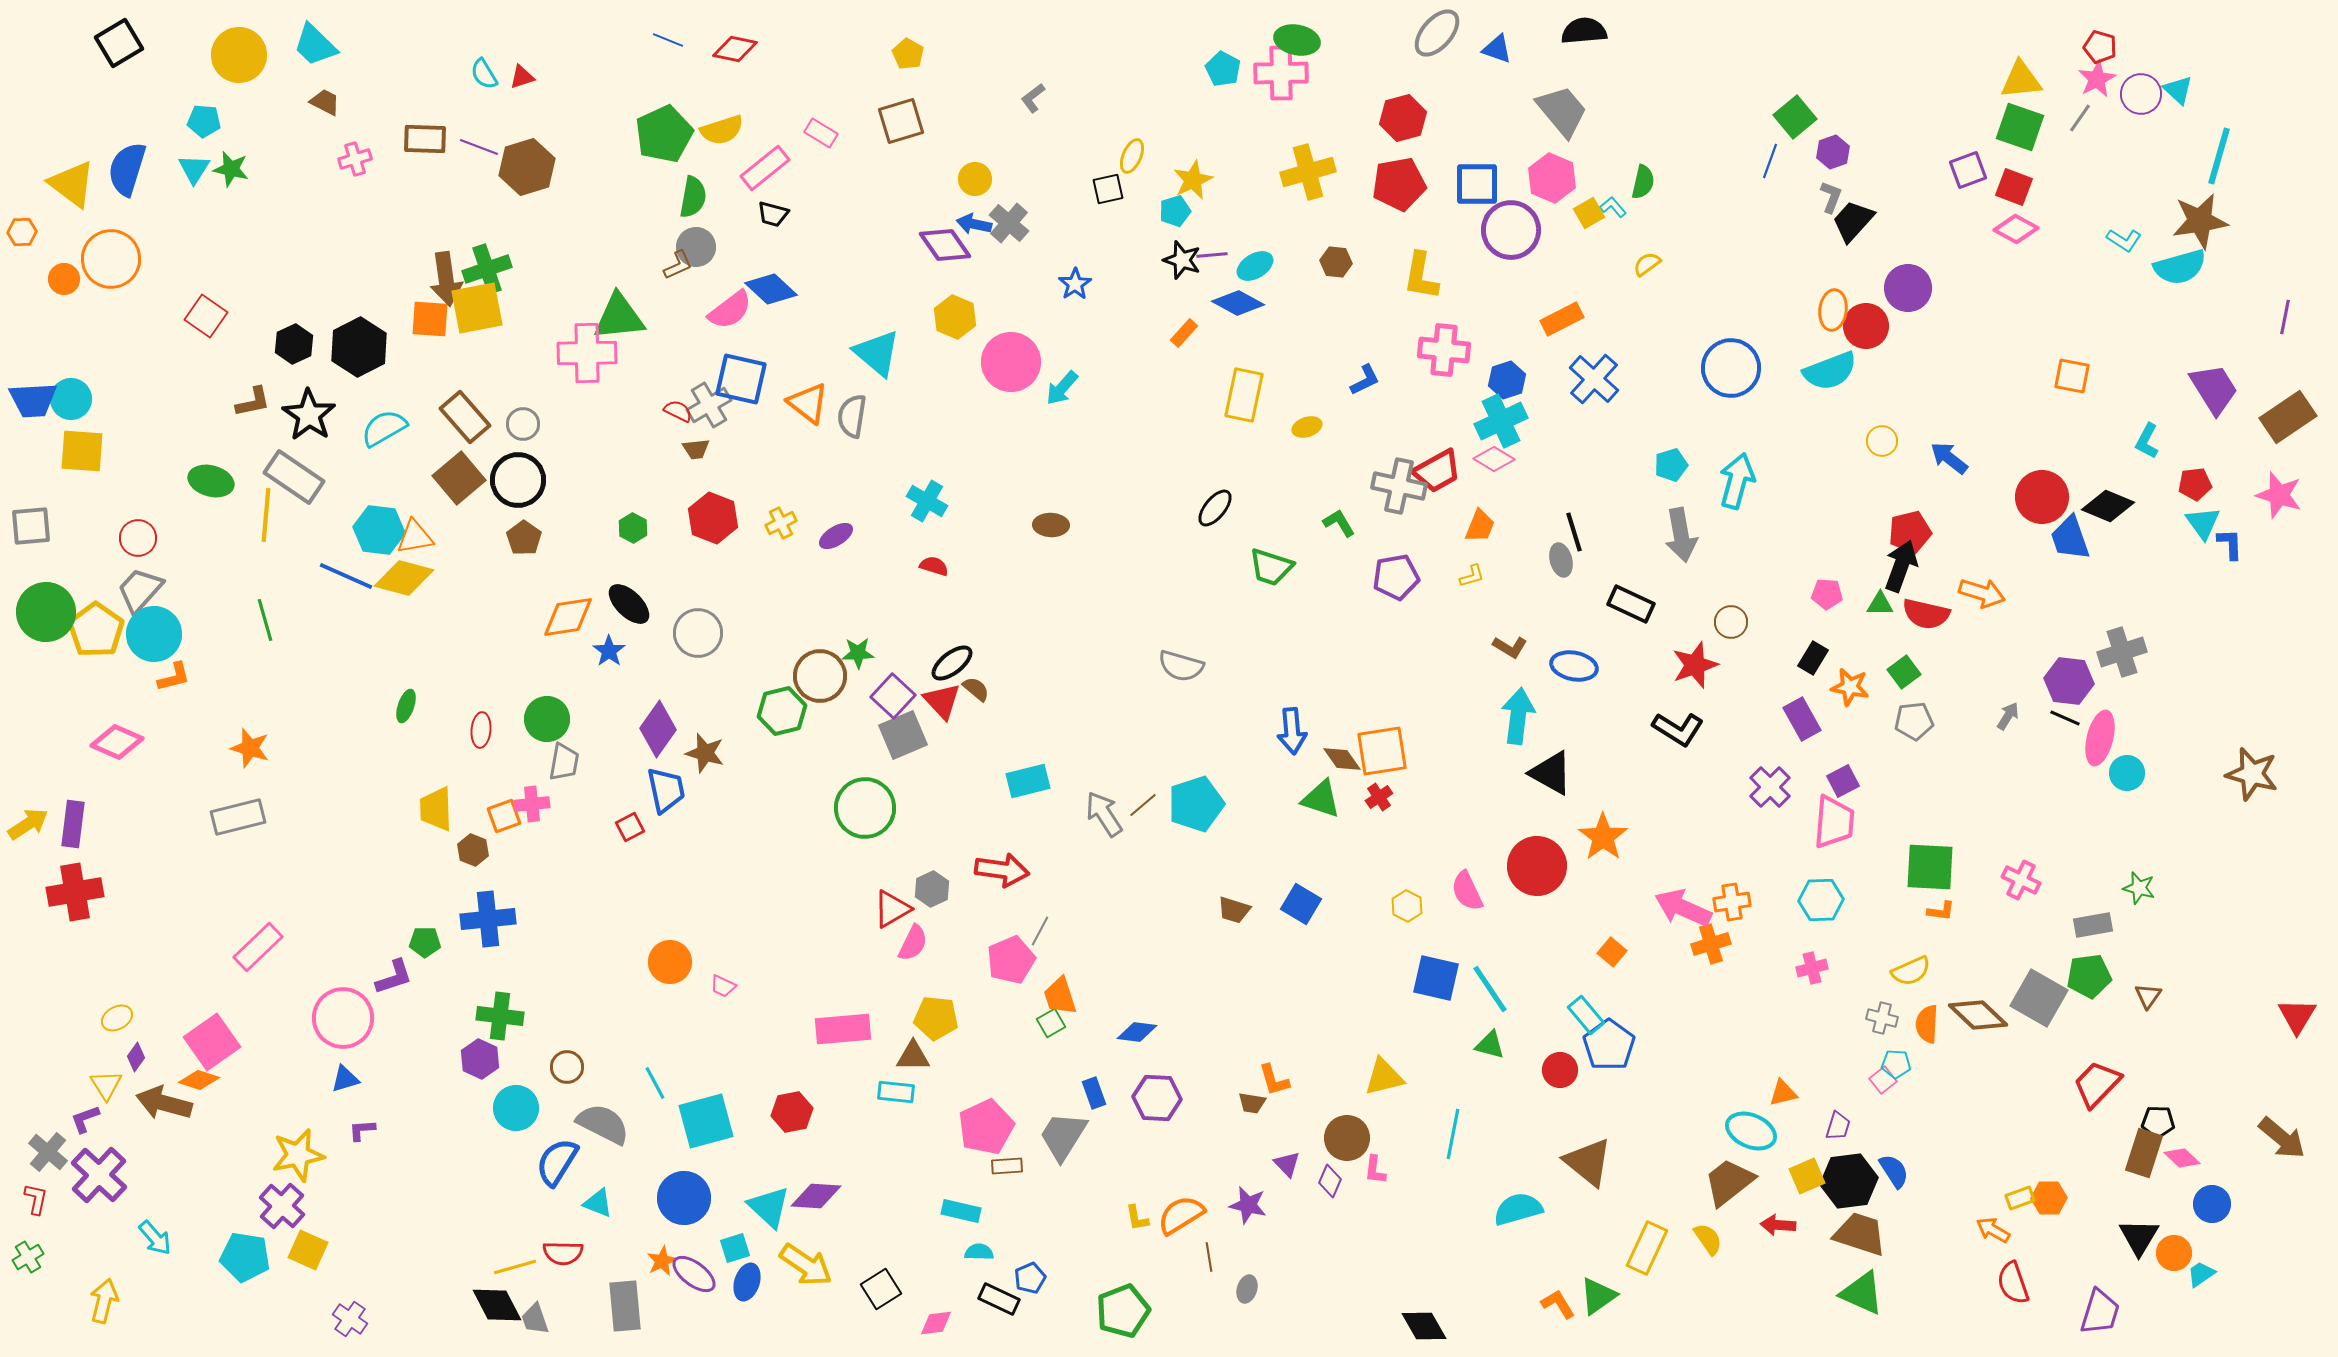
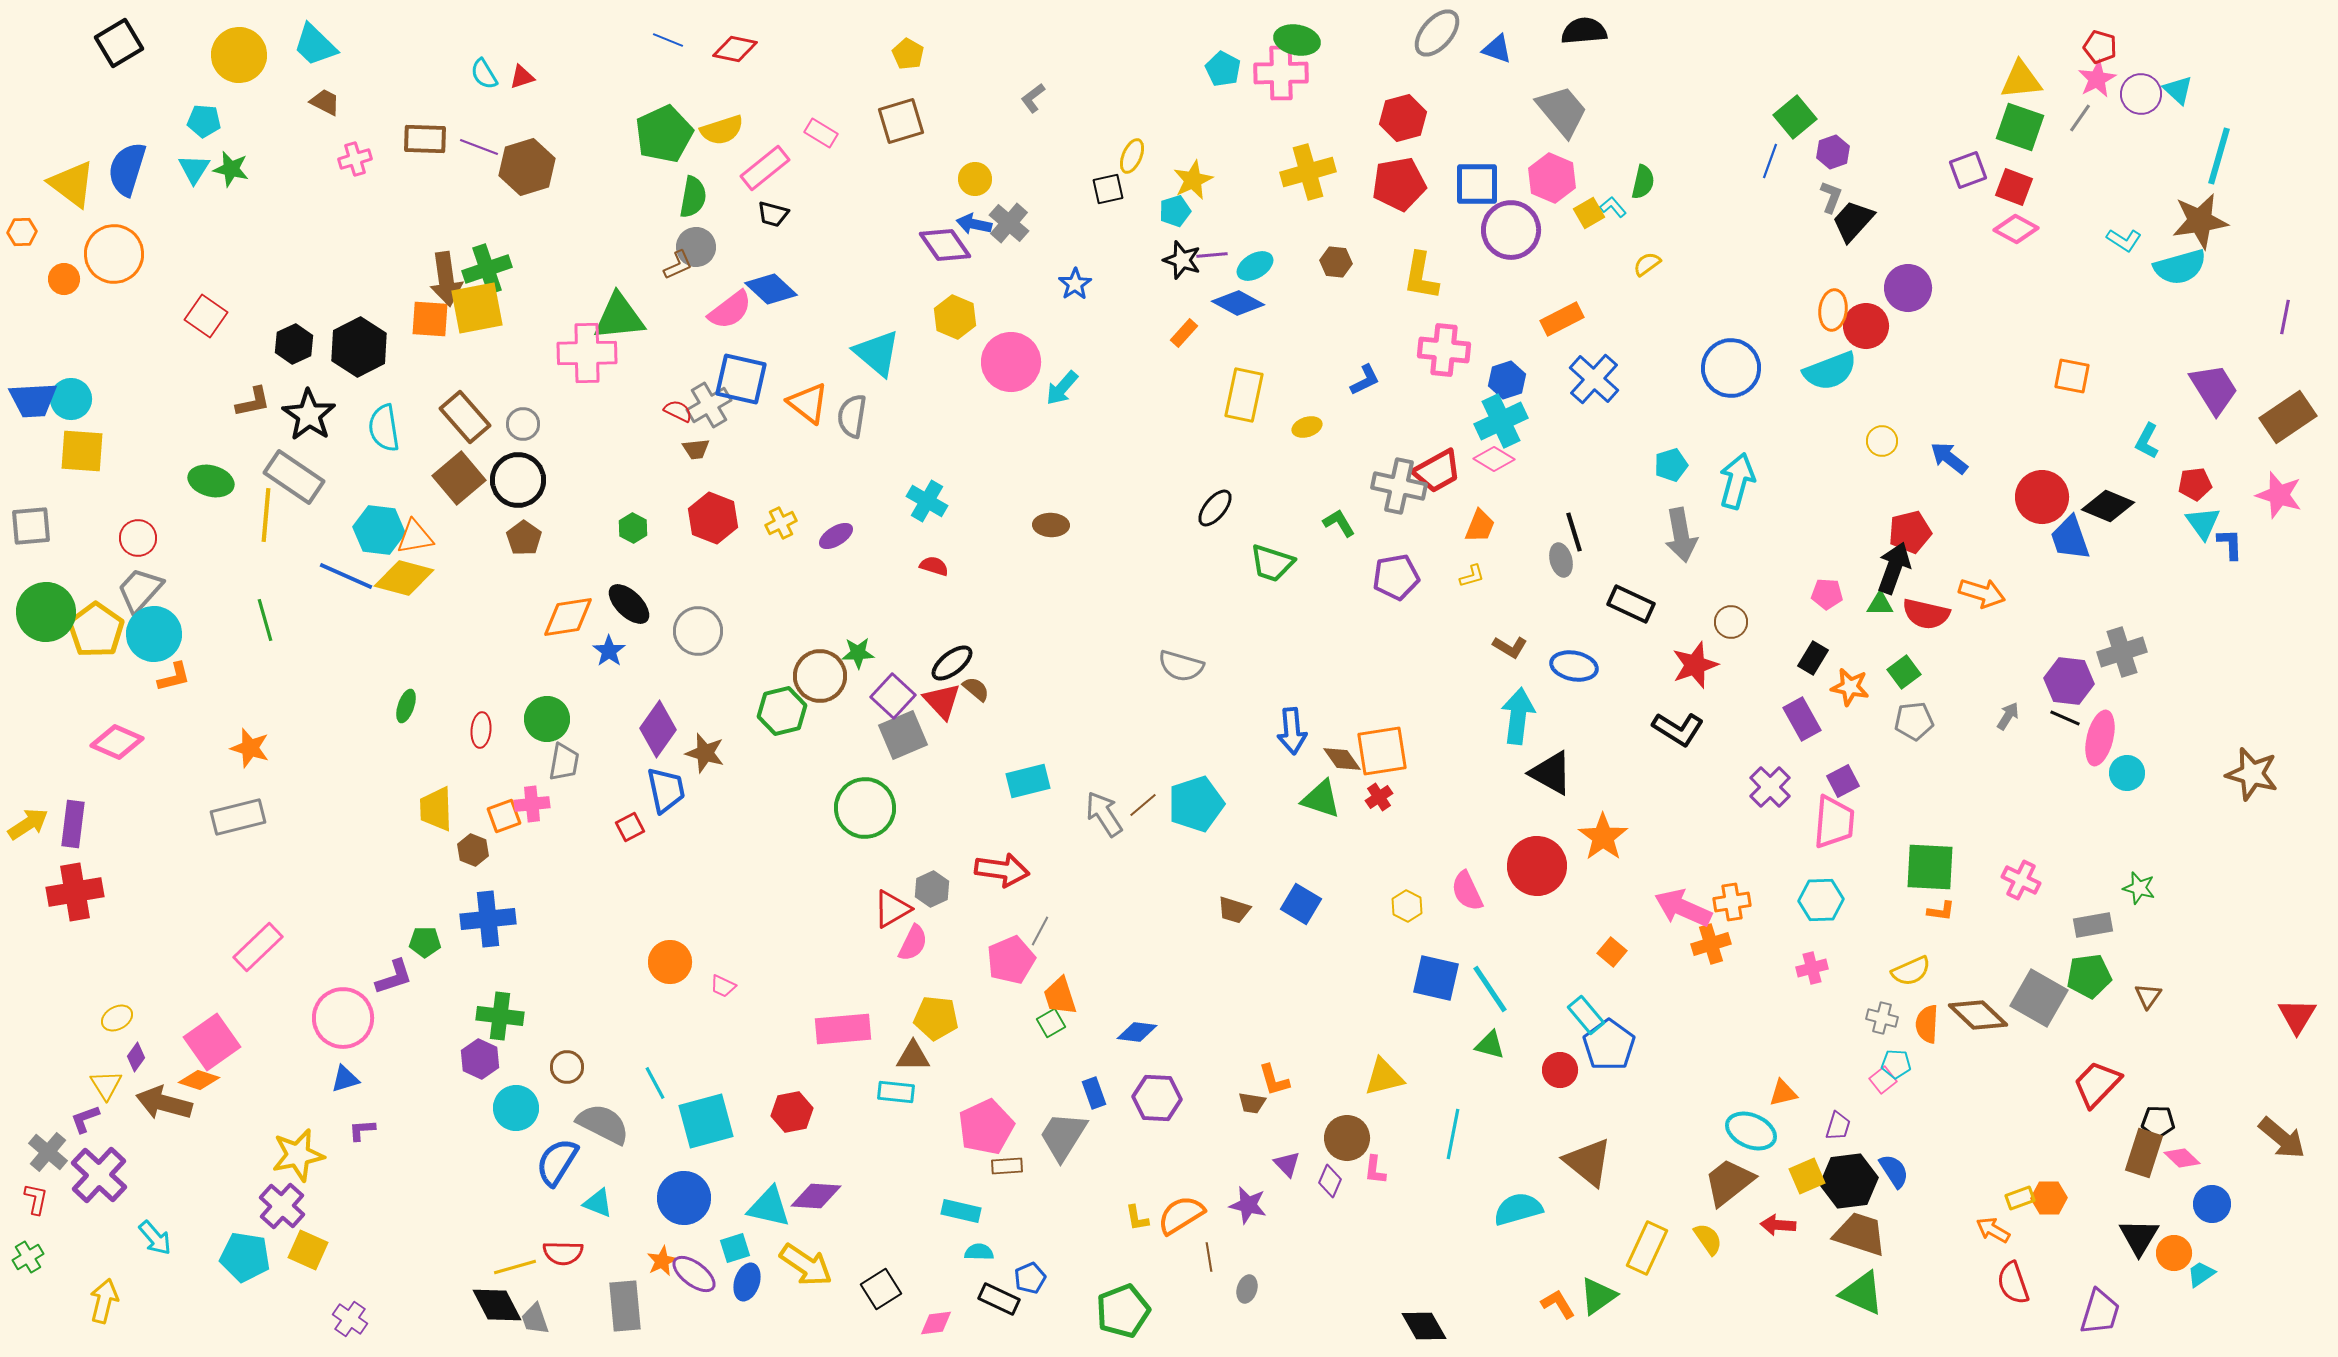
orange circle at (111, 259): moved 3 px right, 5 px up
cyan semicircle at (384, 428): rotated 69 degrees counterclockwise
black arrow at (1901, 566): moved 7 px left, 2 px down
green trapezoid at (1271, 567): moved 1 px right, 4 px up
gray circle at (698, 633): moved 2 px up
cyan triangle at (769, 1207): rotated 30 degrees counterclockwise
